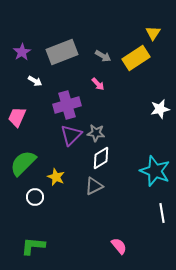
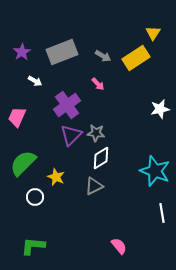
purple cross: rotated 20 degrees counterclockwise
